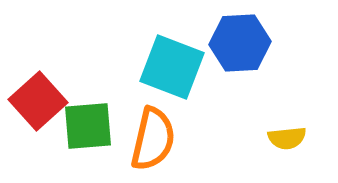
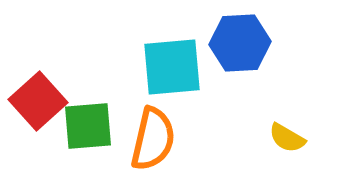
cyan square: rotated 26 degrees counterclockwise
yellow semicircle: rotated 36 degrees clockwise
